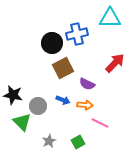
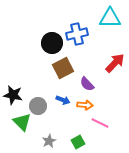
purple semicircle: rotated 21 degrees clockwise
